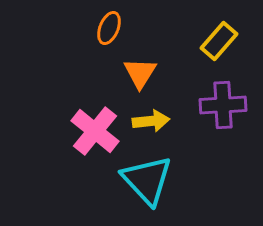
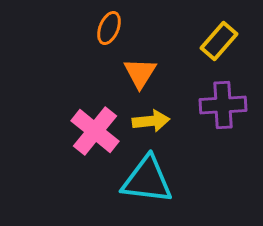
cyan triangle: rotated 40 degrees counterclockwise
